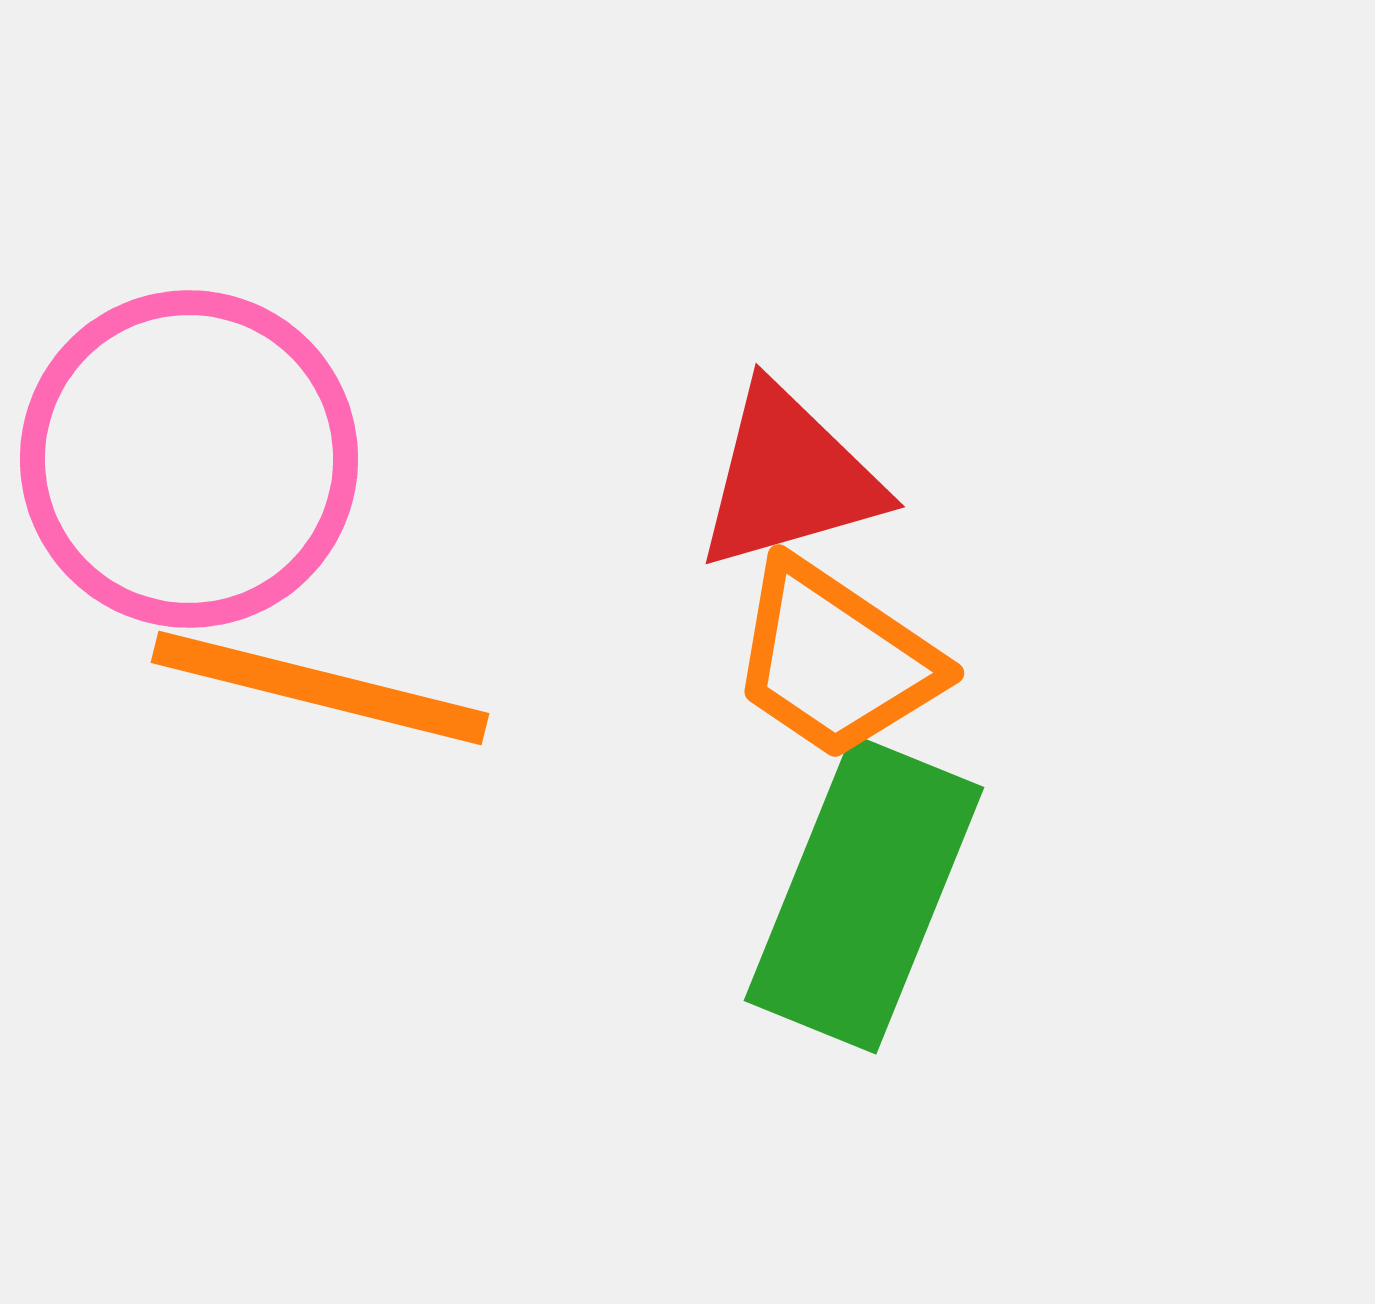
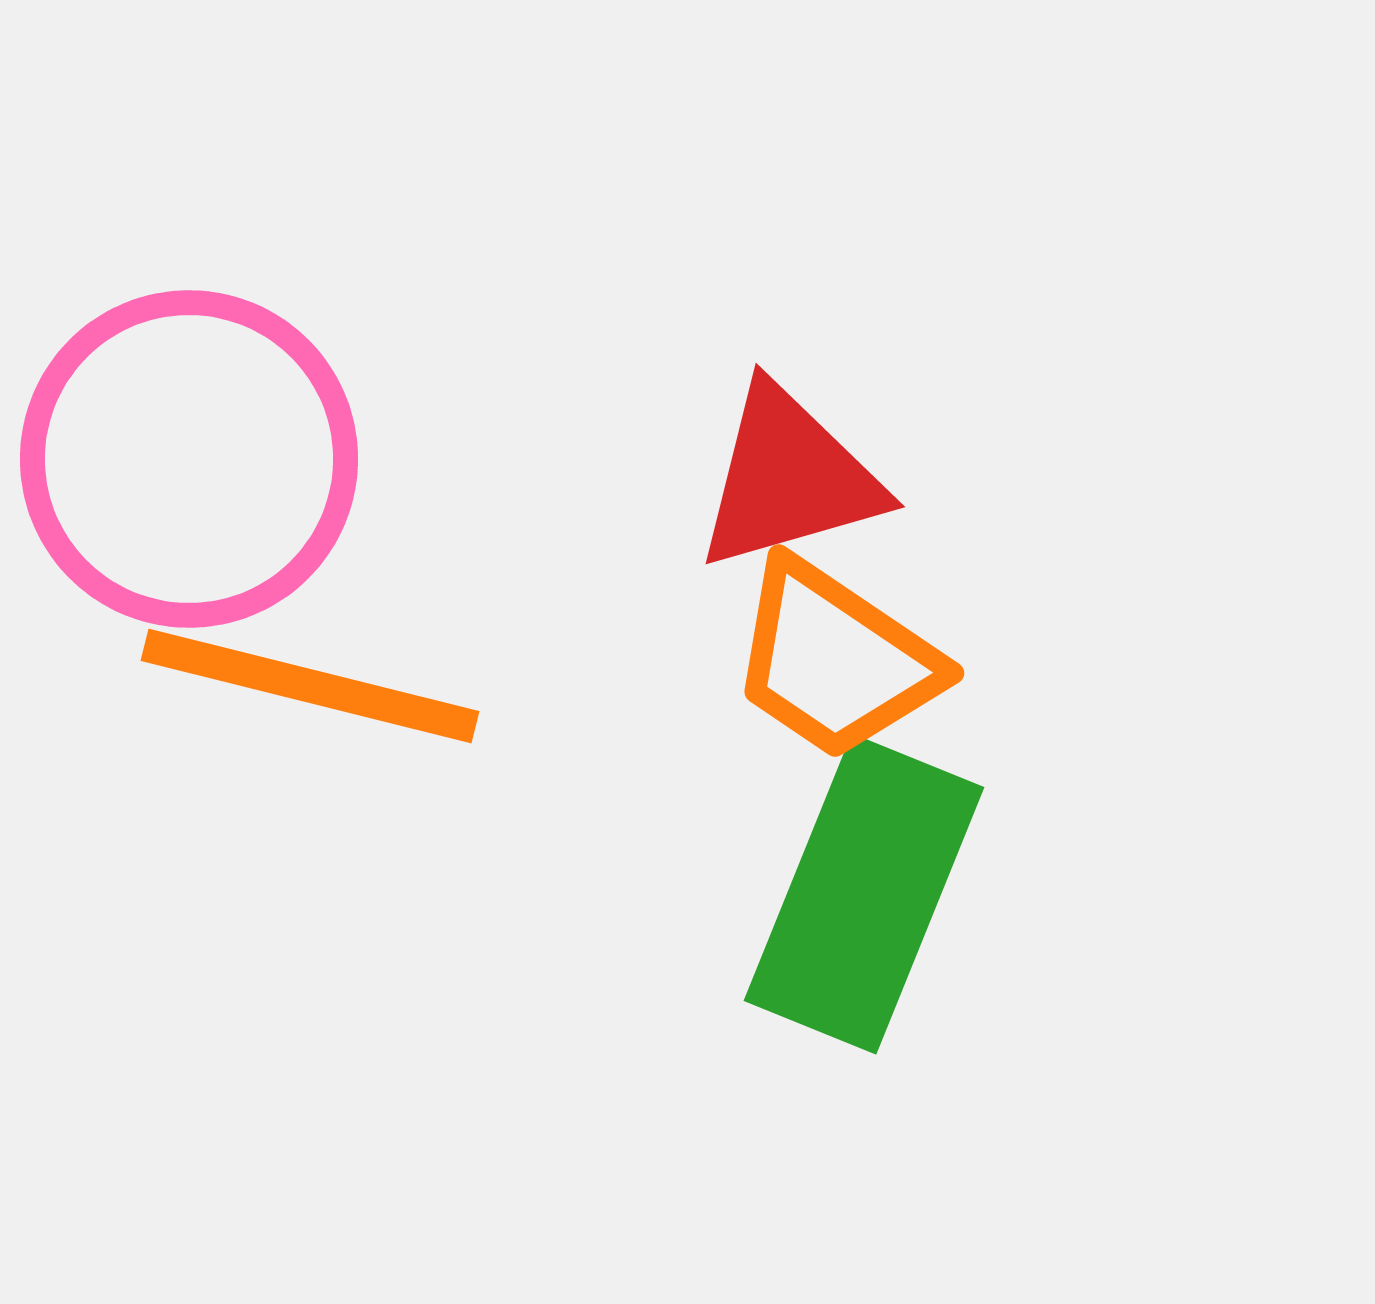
orange line: moved 10 px left, 2 px up
